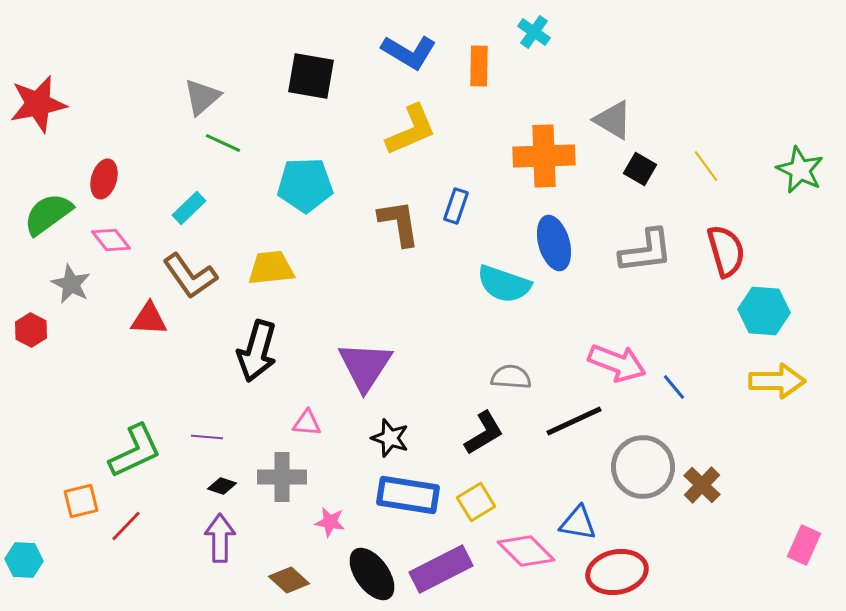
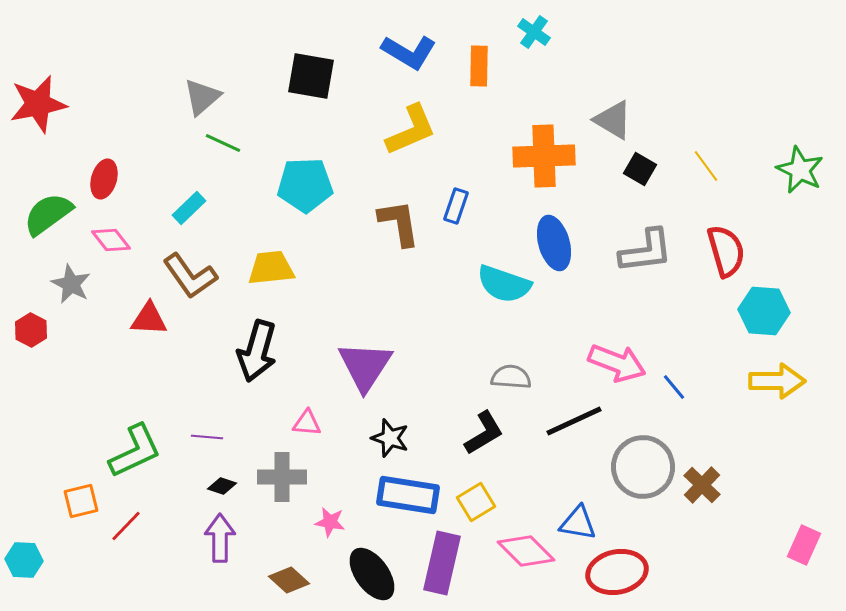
purple rectangle at (441, 569): moved 1 px right, 6 px up; rotated 50 degrees counterclockwise
